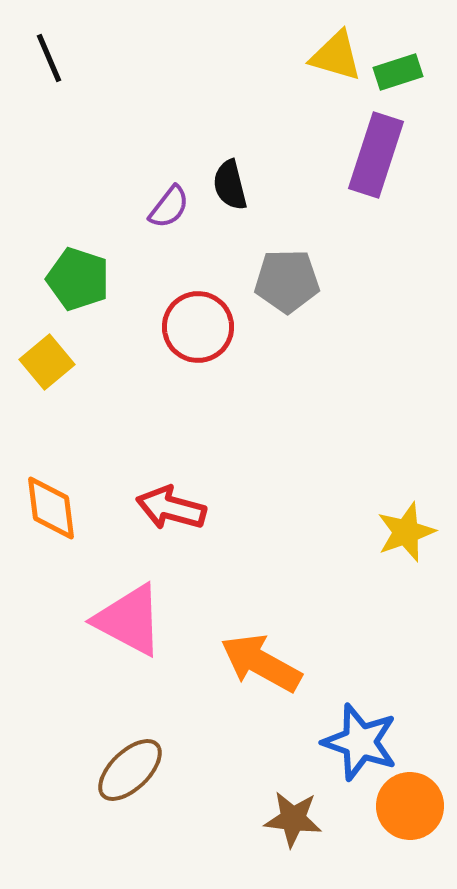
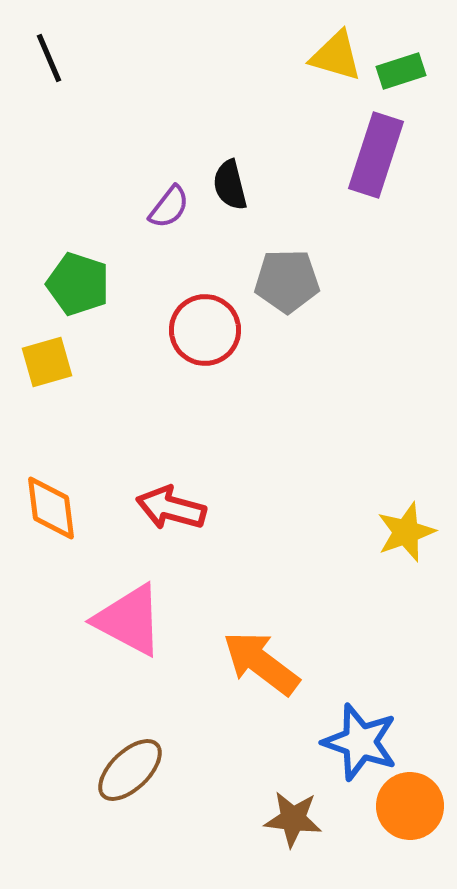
green rectangle: moved 3 px right, 1 px up
green pentagon: moved 5 px down
red circle: moved 7 px right, 3 px down
yellow square: rotated 24 degrees clockwise
orange arrow: rotated 8 degrees clockwise
